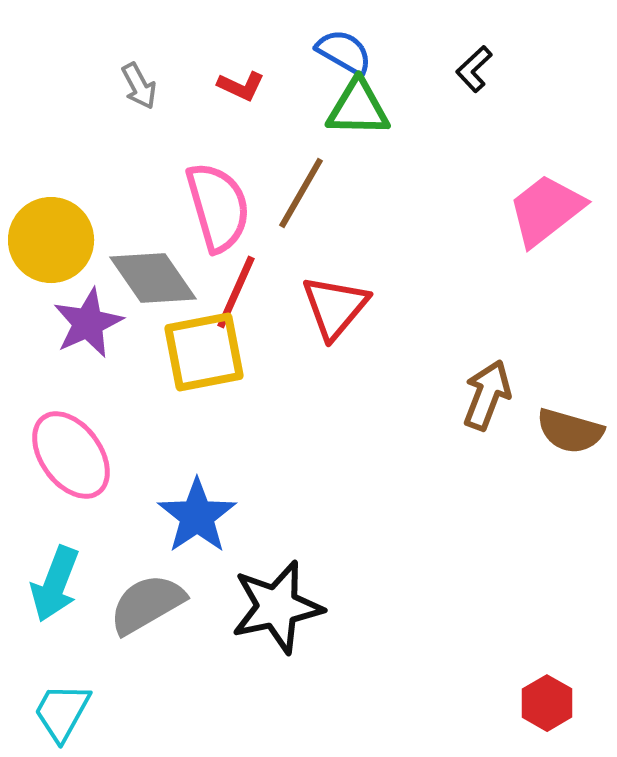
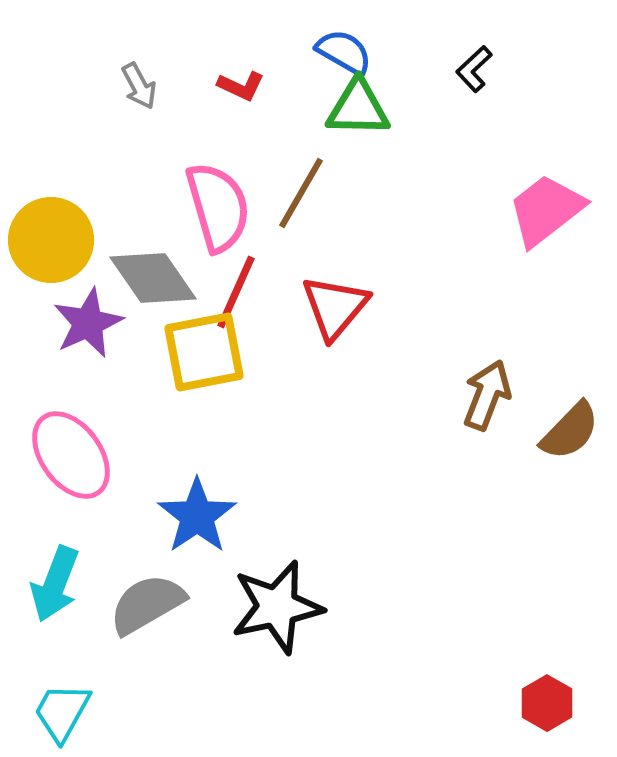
brown semicircle: rotated 62 degrees counterclockwise
